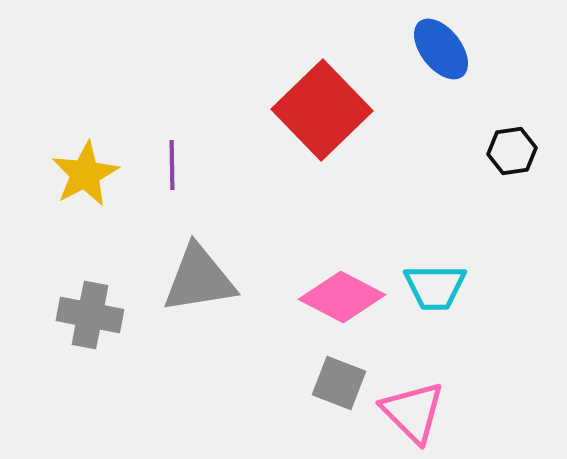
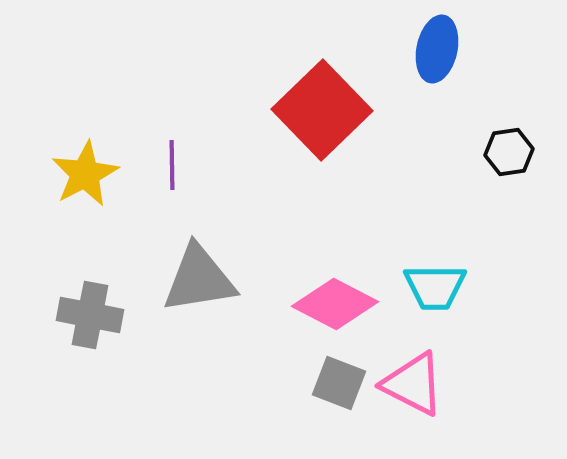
blue ellipse: moved 4 px left; rotated 50 degrees clockwise
black hexagon: moved 3 px left, 1 px down
pink diamond: moved 7 px left, 7 px down
pink triangle: moved 28 px up; rotated 18 degrees counterclockwise
